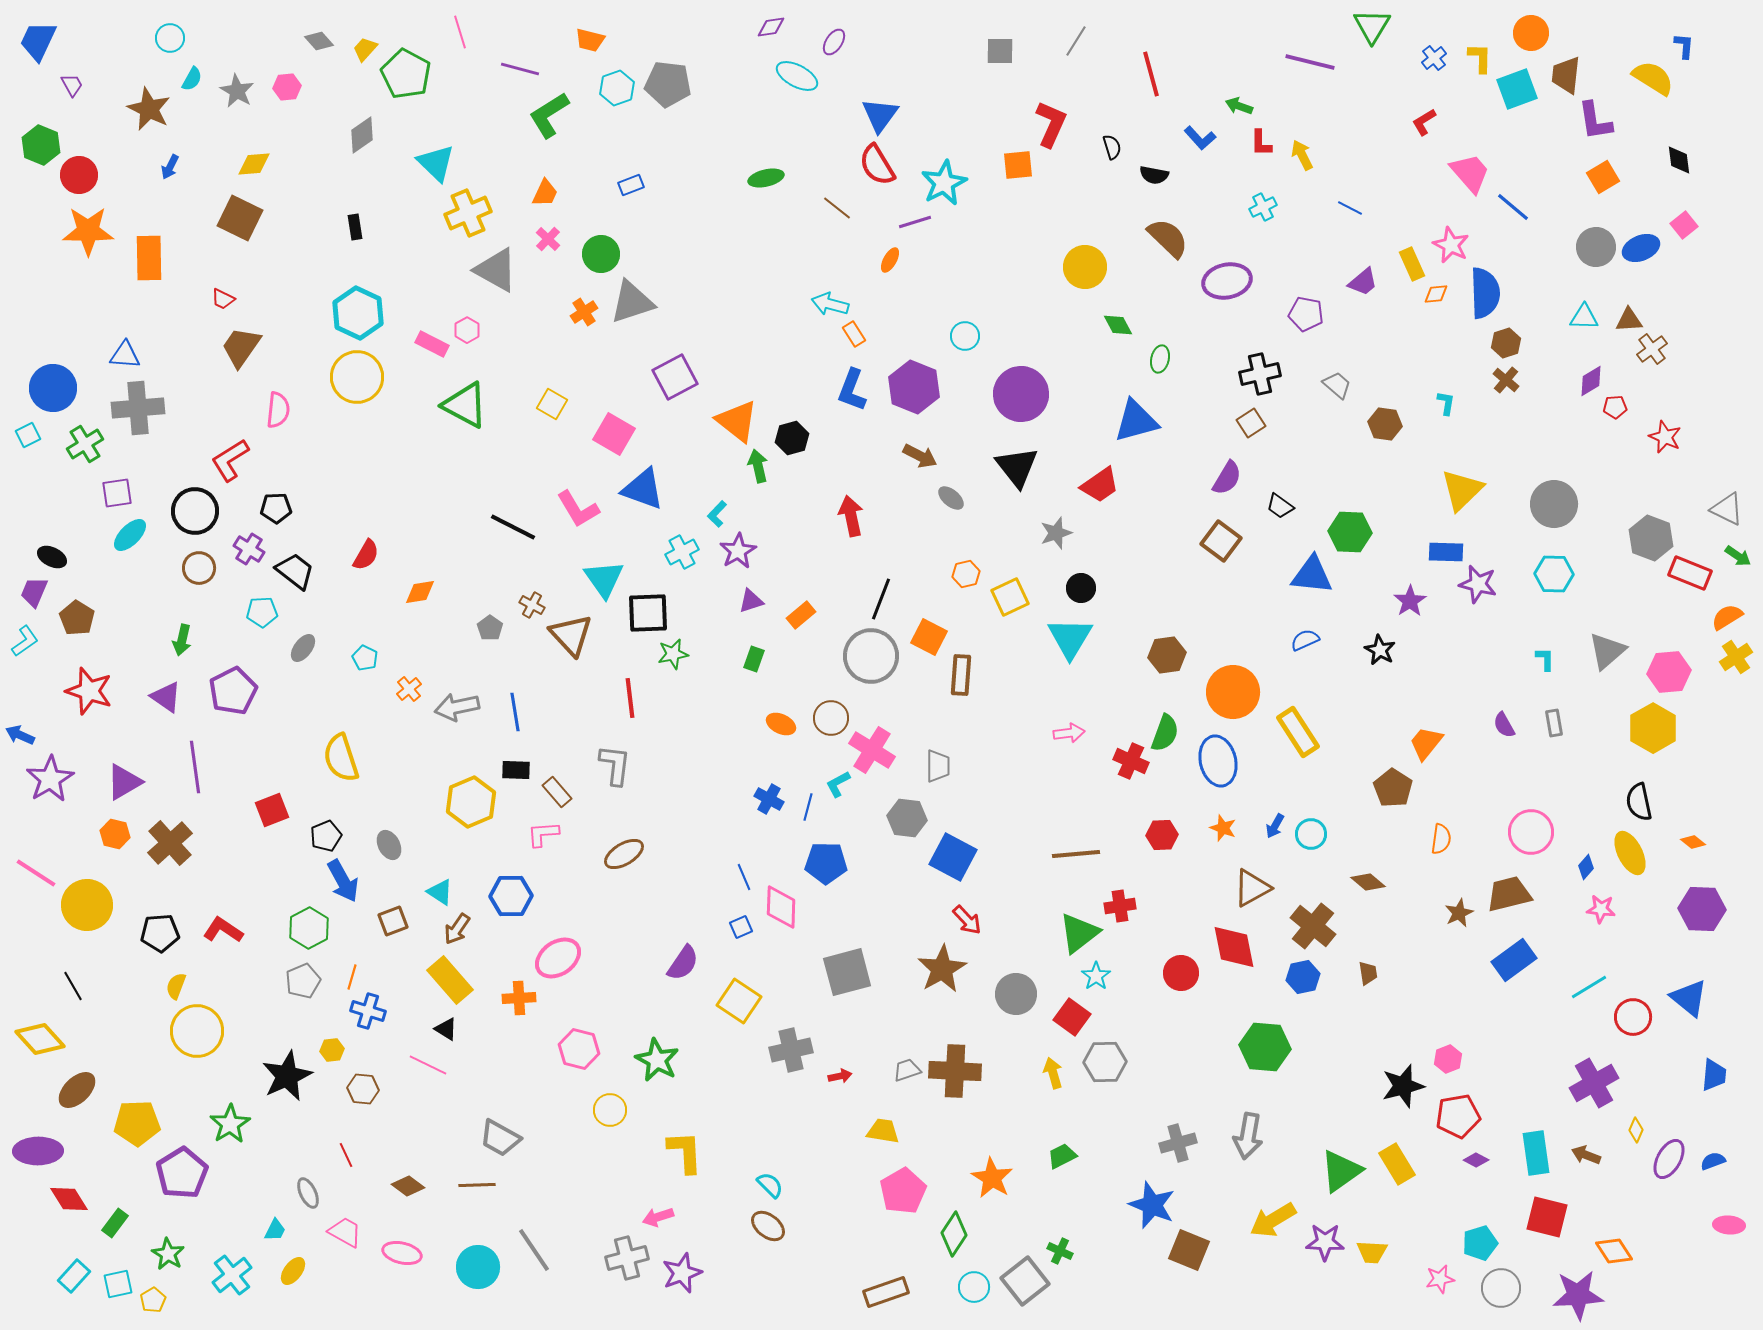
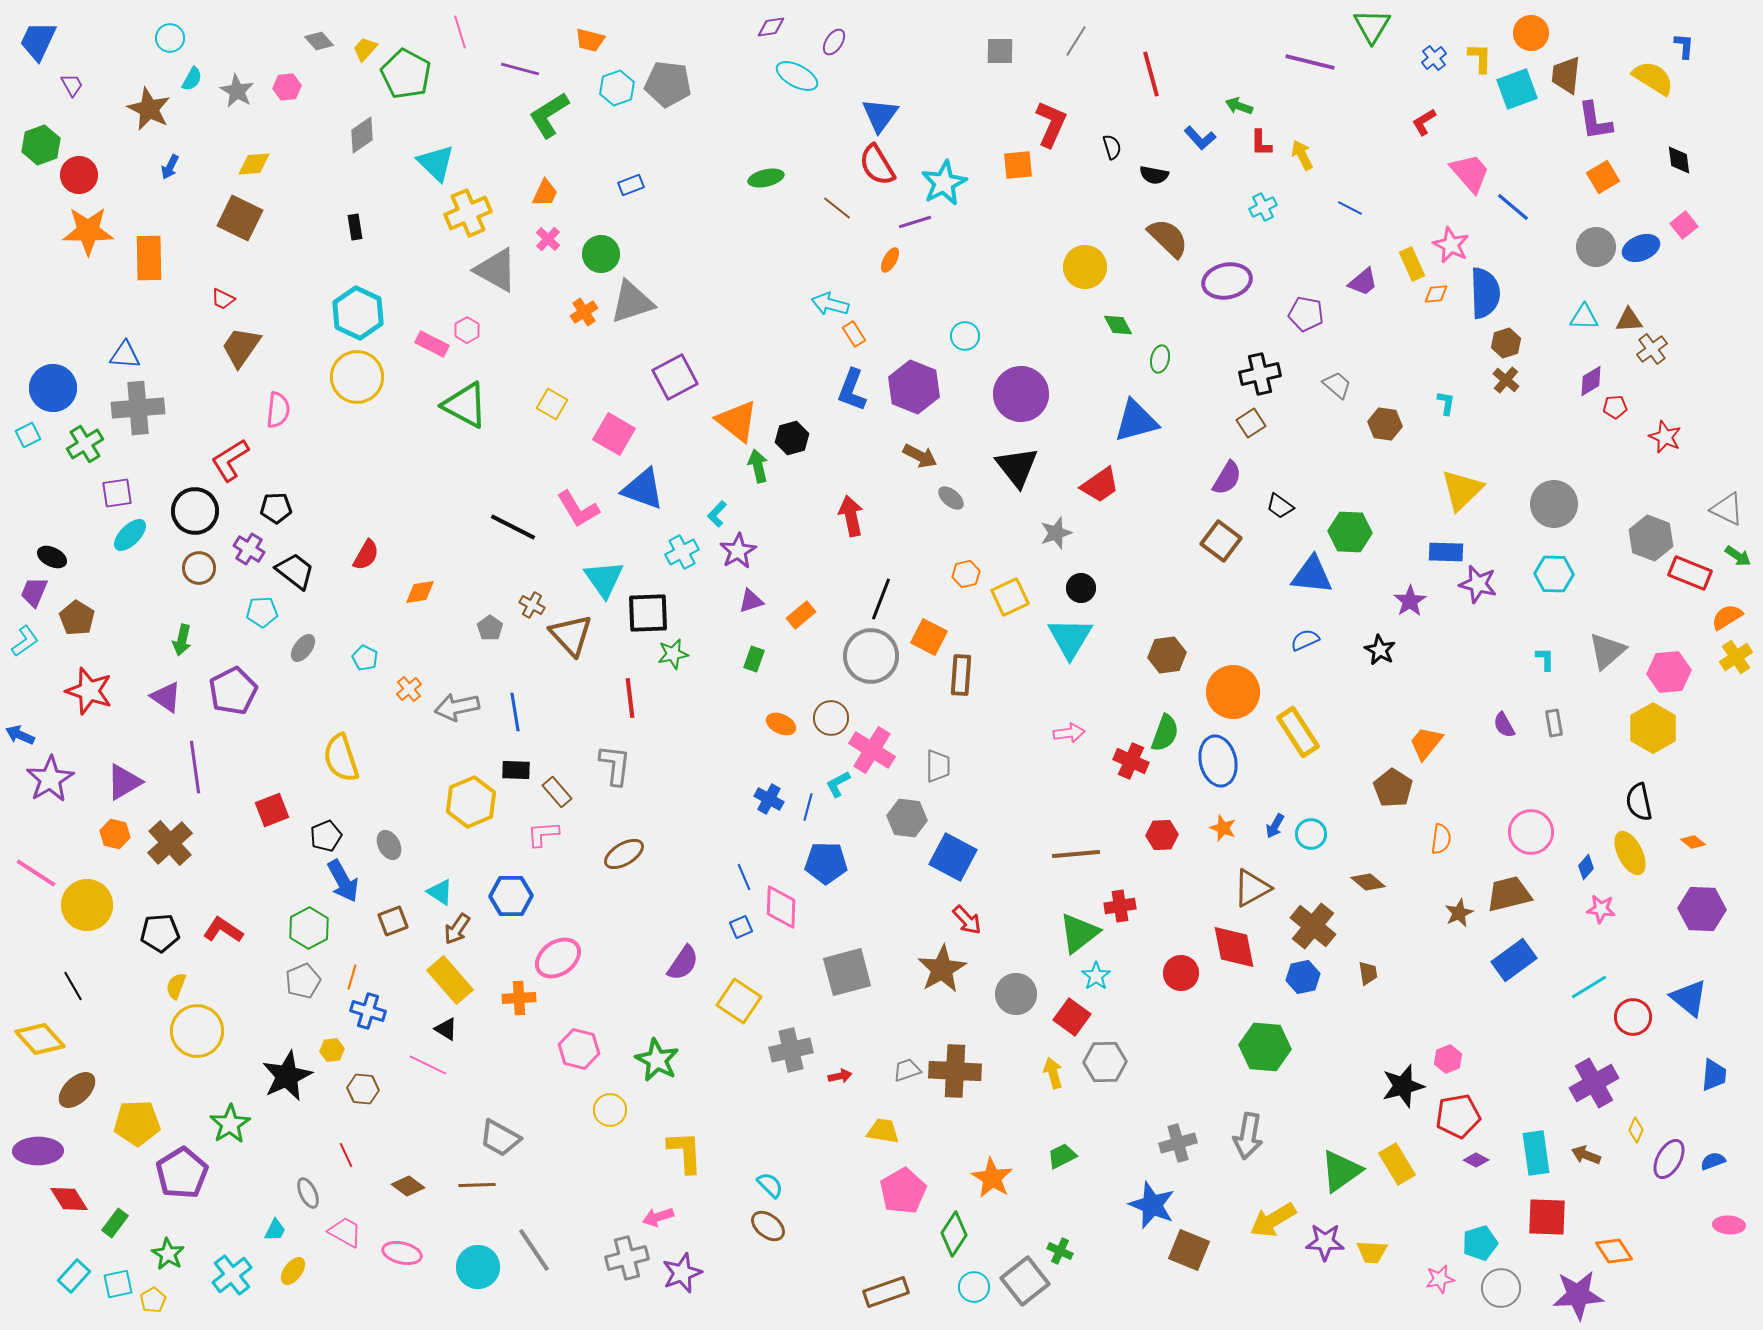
green hexagon at (41, 145): rotated 18 degrees clockwise
red square at (1547, 1217): rotated 12 degrees counterclockwise
